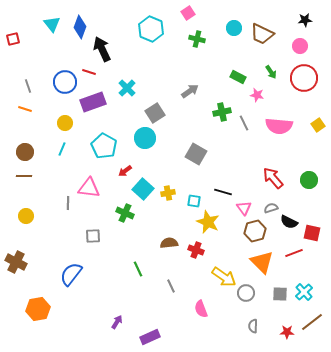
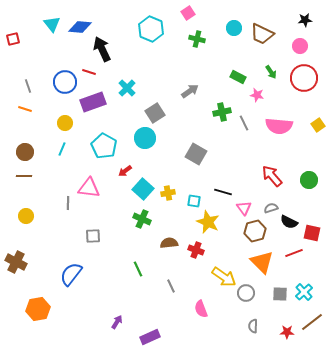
blue diamond at (80, 27): rotated 75 degrees clockwise
red arrow at (273, 178): moved 1 px left, 2 px up
green cross at (125, 213): moved 17 px right, 6 px down
